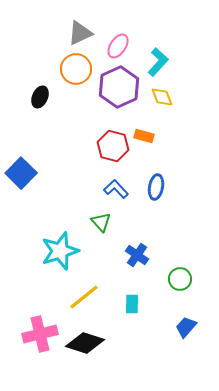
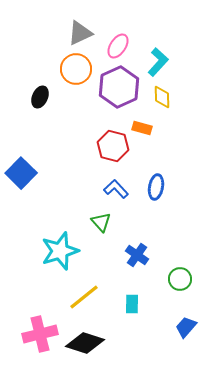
yellow diamond: rotated 20 degrees clockwise
orange rectangle: moved 2 px left, 8 px up
